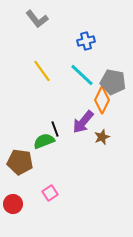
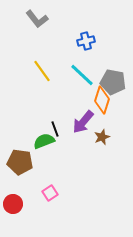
orange diamond: rotated 8 degrees counterclockwise
